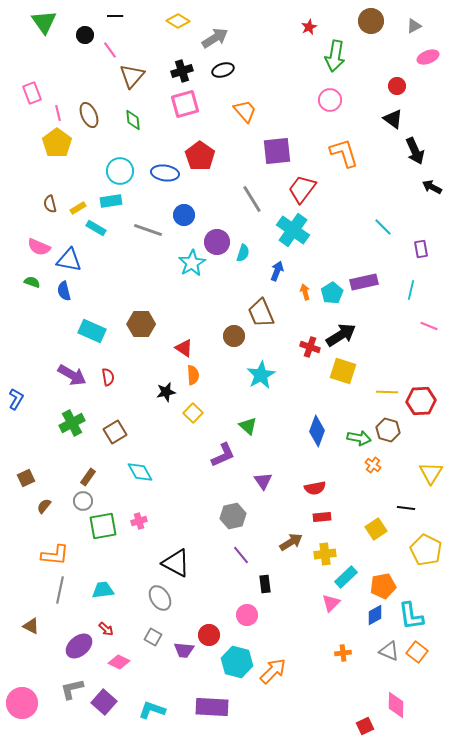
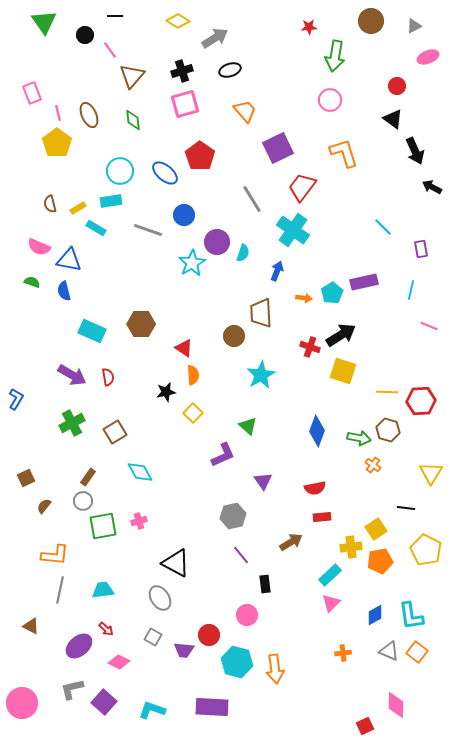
red star at (309, 27): rotated 21 degrees clockwise
black ellipse at (223, 70): moved 7 px right
purple square at (277, 151): moved 1 px right, 3 px up; rotated 20 degrees counterclockwise
blue ellipse at (165, 173): rotated 32 degrees clockwise
red trapezoid at (302, 189): moved 2 px up
orange arrow at (305, 292): moved 1 px left, 6 px down; rotated 112 degrees clockwise
brown trapezoid at (261, 313): rotated 20 degrees clockwise
yellow cross at (325, 554): moved 26 px right, 7 px up
cyan rectangle at (346, 577): moved 16 px left, 2 px up
orange pentagon at (383, 586): moved 3 px left, 25 px up
orange arrow at (273, 671): moved 2 px right, 2 px up; rotated 128 degrees clockwise
